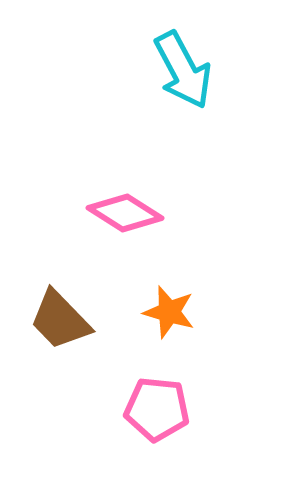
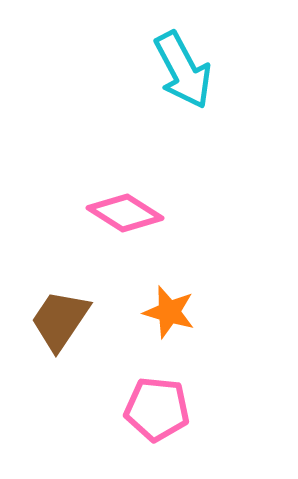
brown trapezoid: rotated 78 degrees clockwise
